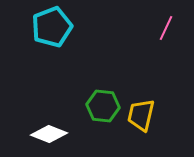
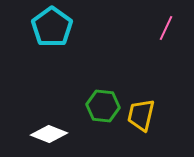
cyan pentagon: rotated 15 degrees counterclockwise
